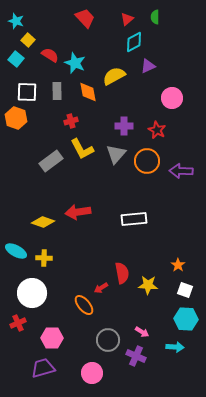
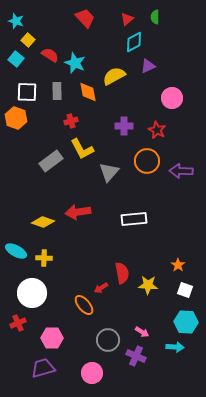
gray triangle at (116, 154): moved 7 px left, 18 px down
cyan hexagon at (186, 319): moved 3 px down
